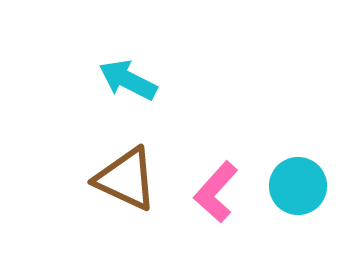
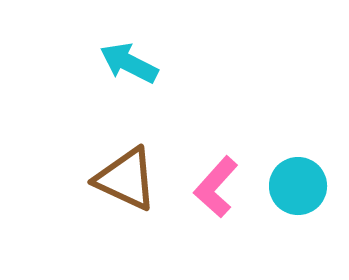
cyan arrow: moved 1 px right, 17 px up
pink L-shape: moved 5 px up
